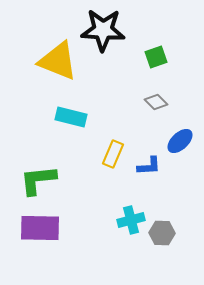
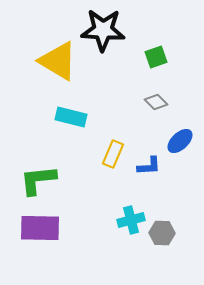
yellow triangle: rotated 9 degrees clockwise
